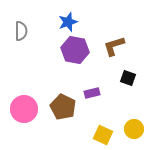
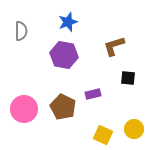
purple hexagon: moved 11 px left, 5 px down
black square: rotated 14 degrees counterclockwise
purple rectangle: moved 1 px right, 1 px down
